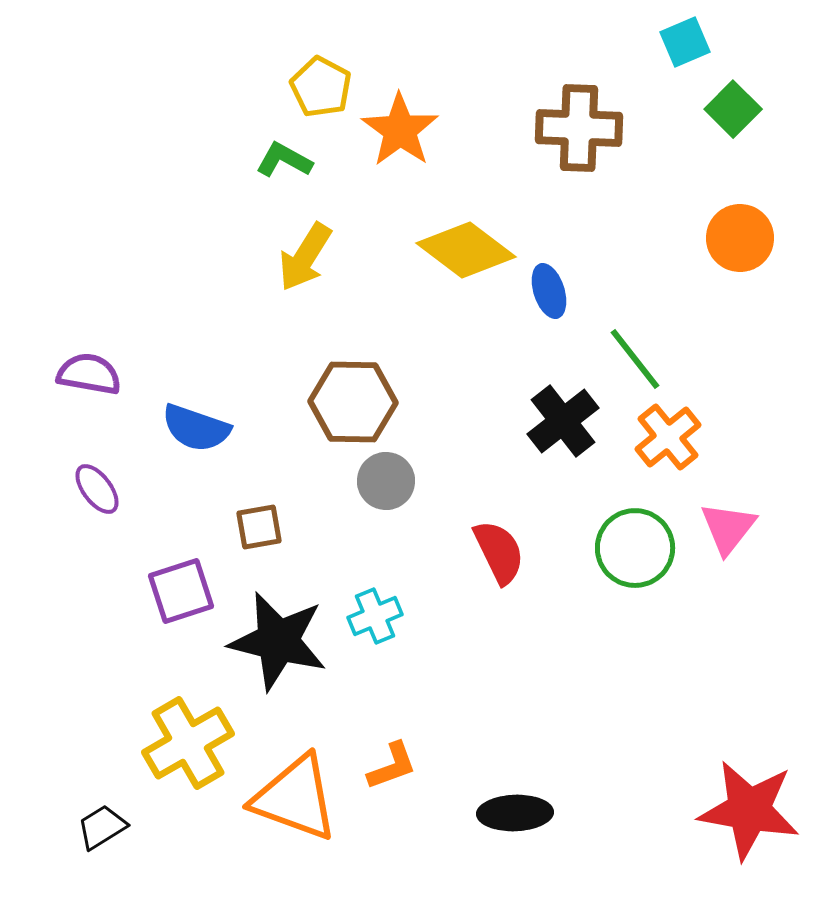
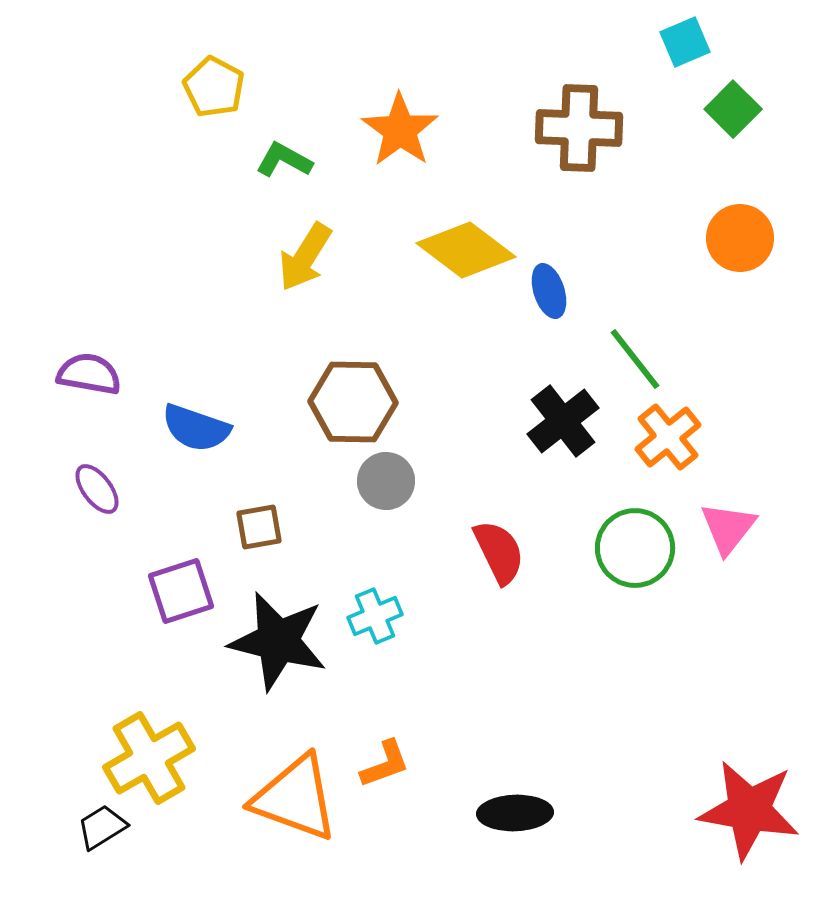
yellow pentagon: moved 107 px left
yellow cross: moved 39 px left, 15 px down
orange L-shape: moved 7 px left, 2 px up
